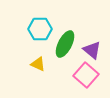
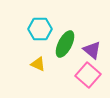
pink square: moved 2 px right
